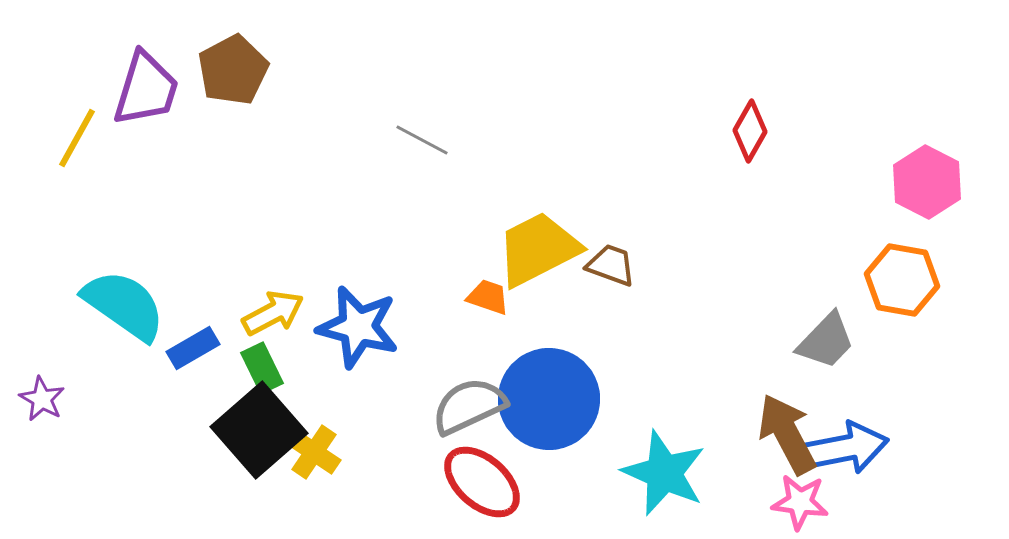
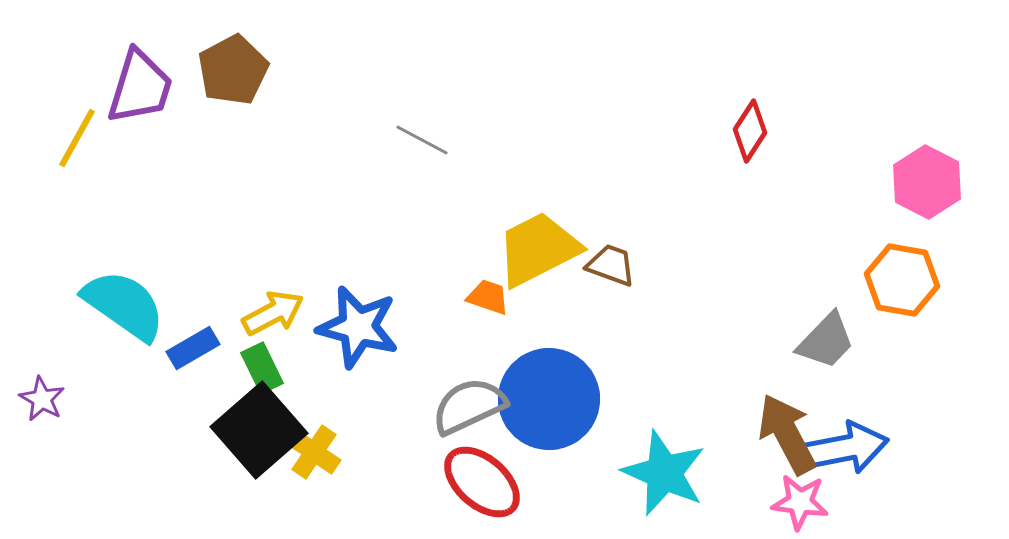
purple trapezoid: moved 6 px left, 2 px up
red diamond: rotated 4 degrees clockwise
